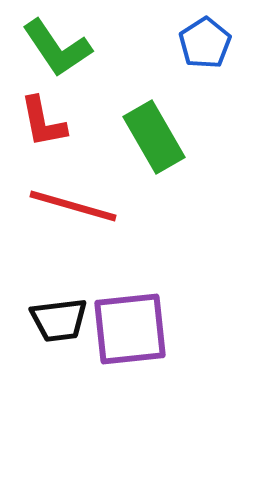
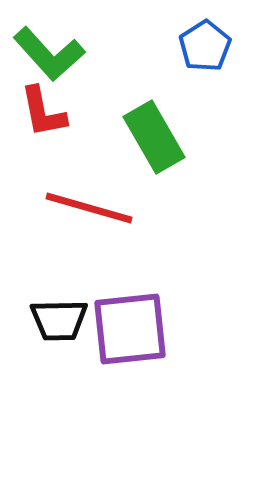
blue pentagon: moved 3 px down
green L-shape: moved 8 px left, 6 px down; rotated 8 degrees counterclockwise
red L-shape: moved 10 px up
red line: moved 16 px right, 2 px down
black trapezoid: rotated 6 degrees clockwise
